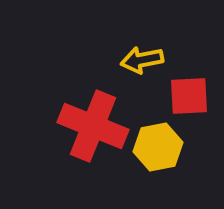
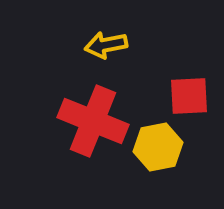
yellow arrow: moved 36 px left, 15 px up
red cross: moved 5 px up
